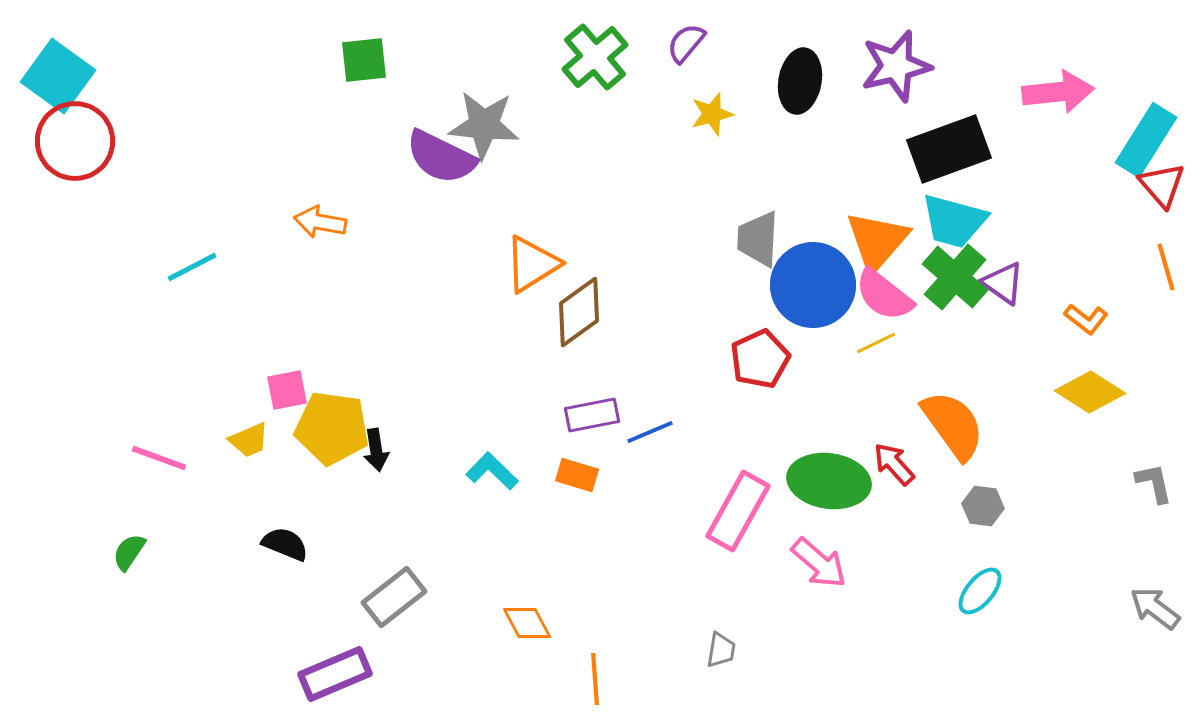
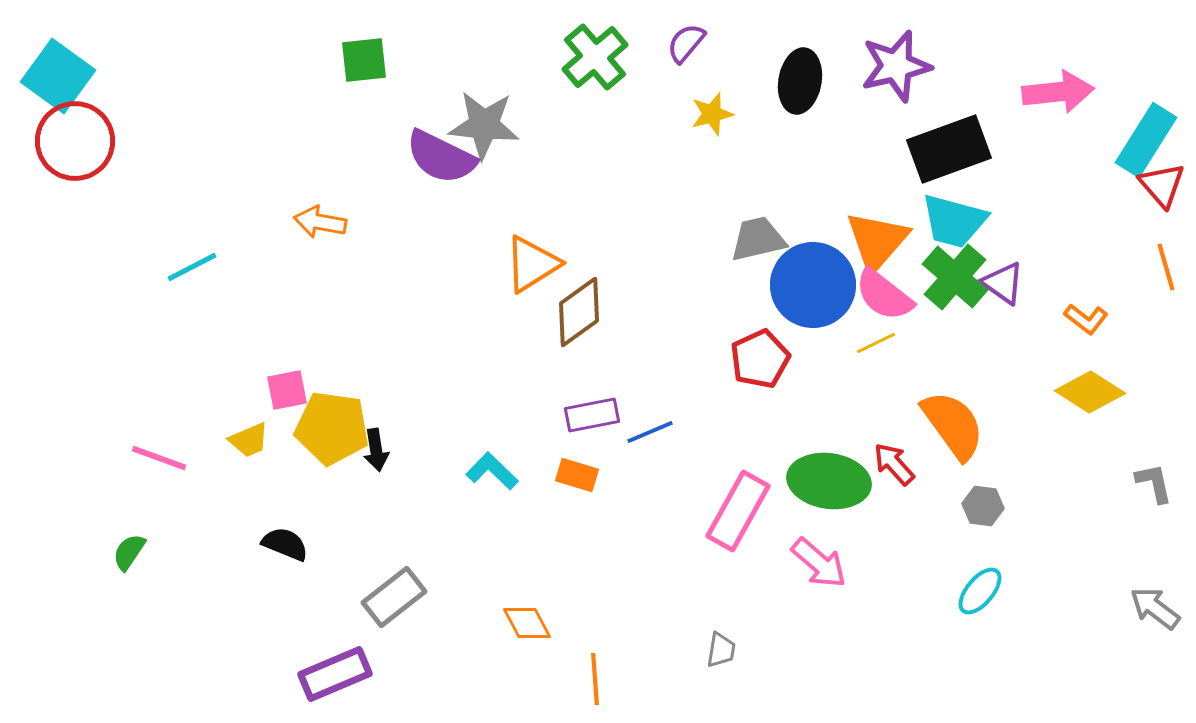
gray trapezoid at (758, 239): rotated 74 degrees clockwise
